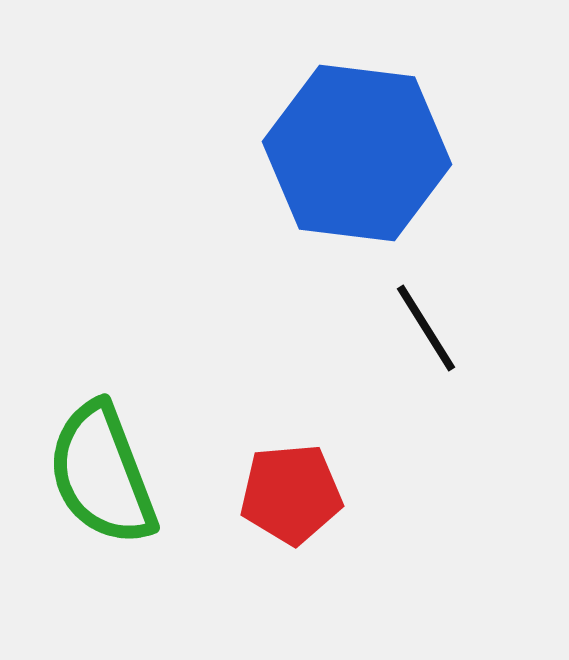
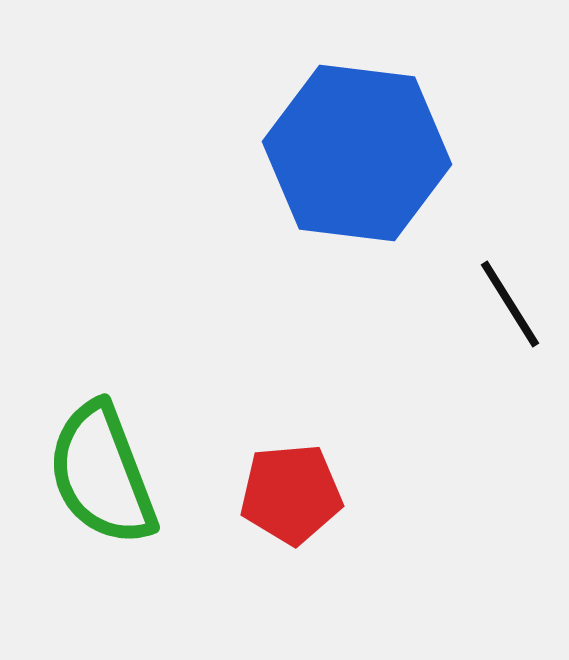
black line: moved 84 px right, 24 px up
